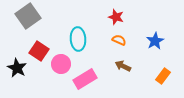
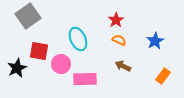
red star: moved 3 px down; rotated 21 degrees clockwise
cyan ellipse: rotated 20 degrees counterclockwise
red square: rotated 24 degrees counterclockwise
black star: rotated 18 degrees clockwise
pink rectangle: rotated 30 degrees clockwise
